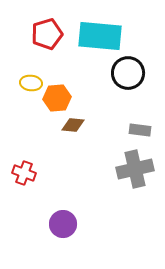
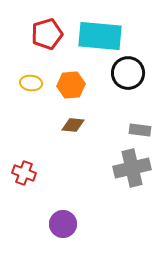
orange hexagon: moved 14 px right, 13 px up
gray cross: moved 3 px left, 1 px up
